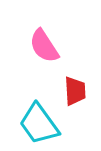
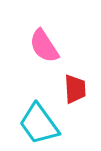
red trapezoid: moved 2 px up
